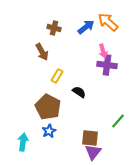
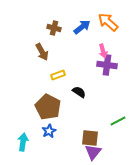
blue arrow: moved 4 px left
yellow rectangle: moved 1 px right, 1 px up; rotated 40 degrees clockwise
green line: rotated 21 degrees clockwise
